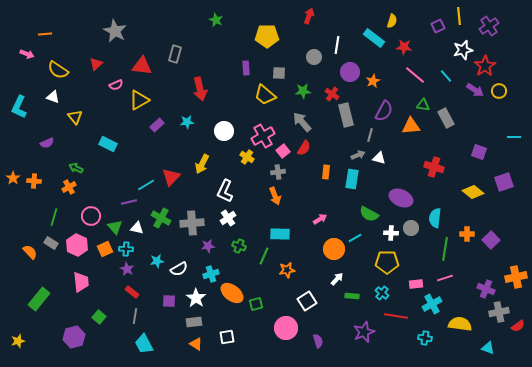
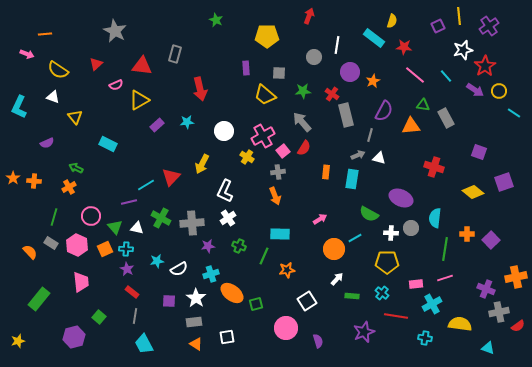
cyan line at (514, 137): moved 24 px up; rotated 32 degrees clockwise
